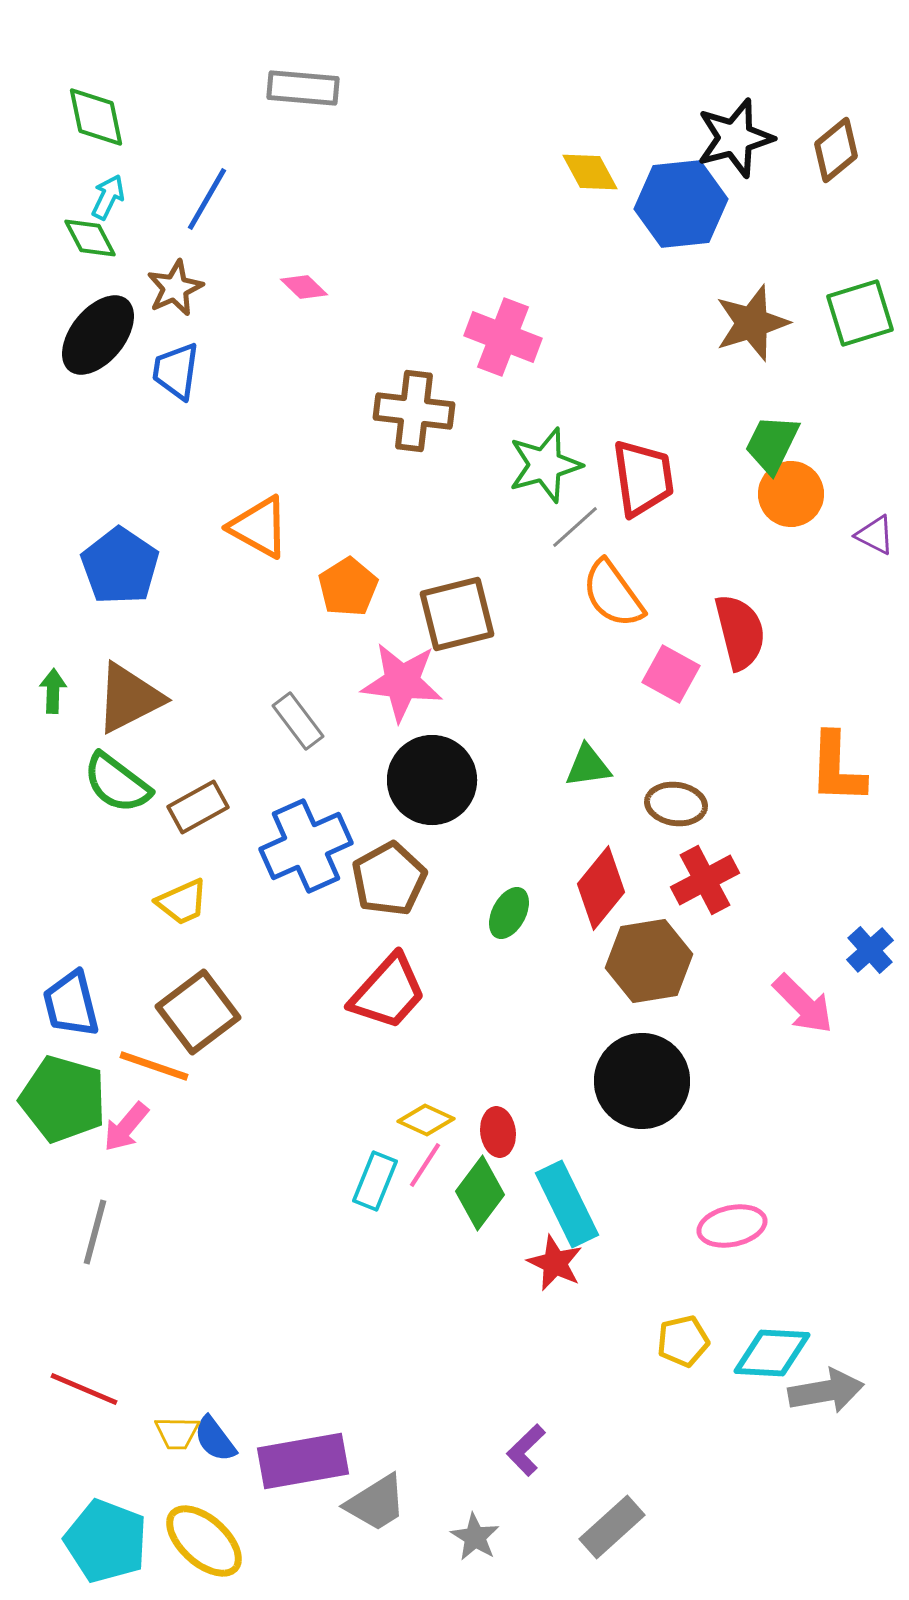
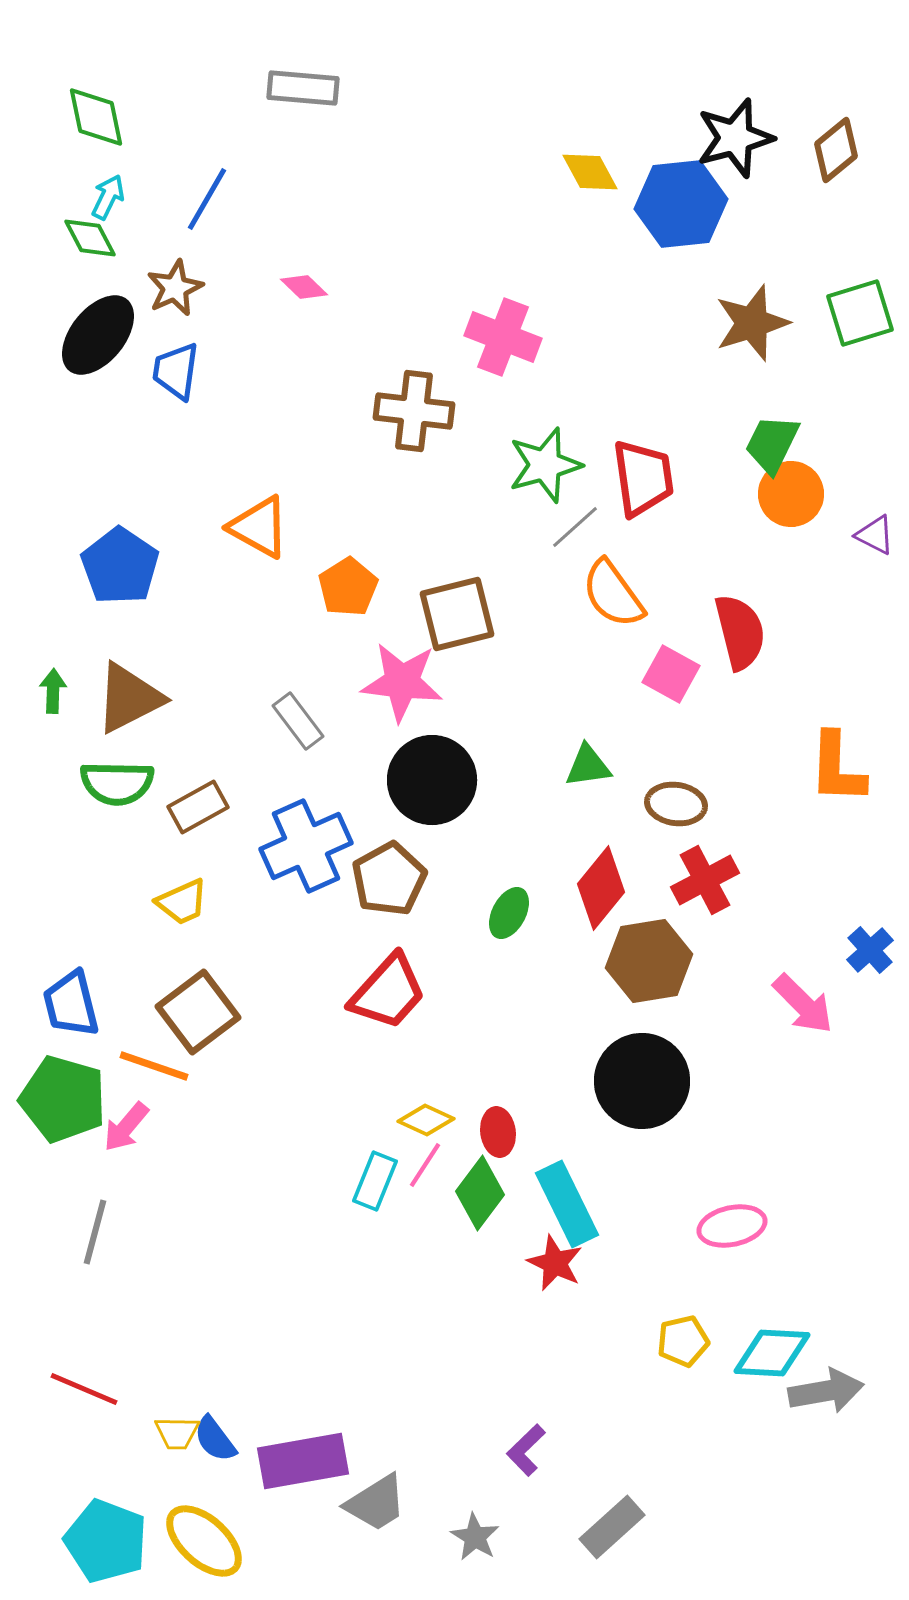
green semicircle at (117, 783): rotated 36 degrees counterclockwise
